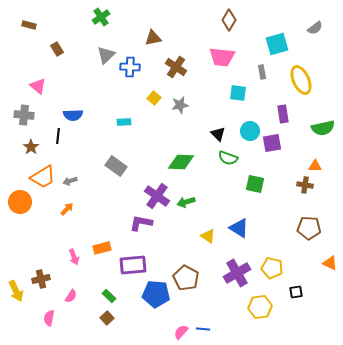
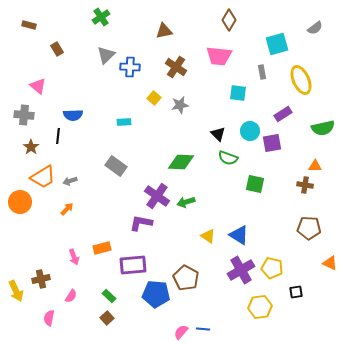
brown triangle at (153, 38): moved 11 px right, 7 px up
pink trapezoid at (222, 57): moved 3 px left, 1 px up
purple rectangle at (283, 114): rotated 66 degrees clockwise
blue triangle at (239, 228): moved 7 px down
purple cross at (237, 273): moved 4 px right, 3 px up
